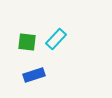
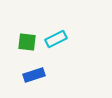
cyan rectangle: rotated 20 degrees clockwise
